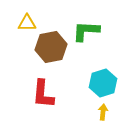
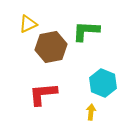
yellow triangle: moved 1 px right, 1 px down; rotated 24 degrees counterclockwise
cyan hexagon: rotated 20 degrees counterclockwise
red L-shape: rotated 80 degrees clockwise
yellow arrow: moved 12 px left
